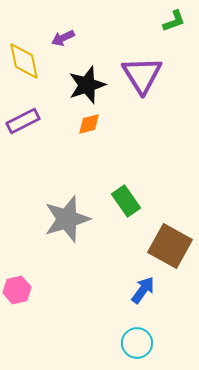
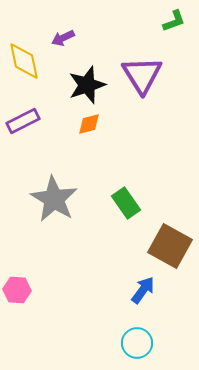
green rectangle: moved 2 px down
gray star: moved 13 px left, 20 px up; rotated 24 degrees counterclockwise
pink hexagon: rotated 16 degrees clockwise
